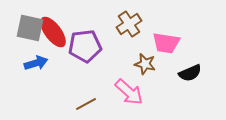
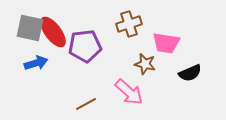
brown cross: rotated 15 degrees clockwise
